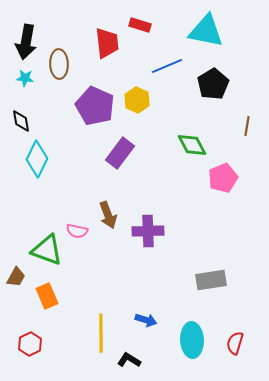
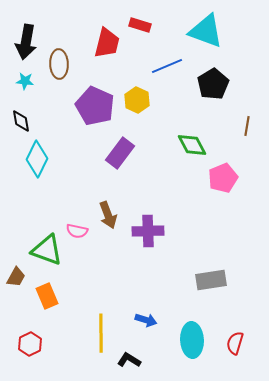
cyan triangle: rotated 9 degrees clockwise
red trapezoid: rotated 20 degrees clockwise
cyan star: moved 3 px down
